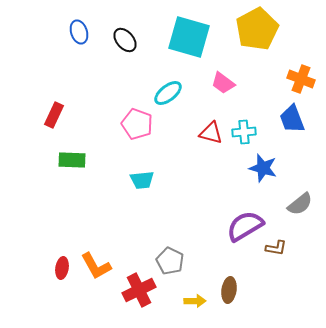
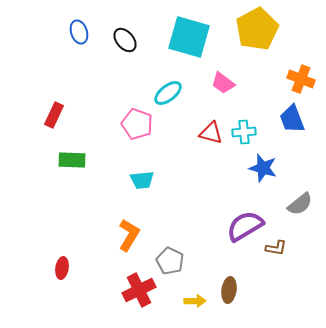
orange L-shape: moved 33 px right, 31 px up; rotated 120 degrees counterclockwise
